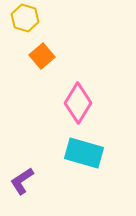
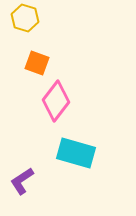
orange square: moved 5 px left, 7 px down; rotated 30 degrees counterclockwise
pink diamond: moved 22 px left, 2 px up; rotated 6 degrees clockwise
cyan rectangle: moved 8 px left
